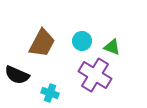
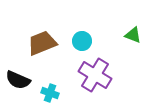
brown trapezoid: rotated 140 degrees counterclockwise
green triangle: moved 21 px right, 12 px up
black semicircle: moved 1 px right, 5 px down
